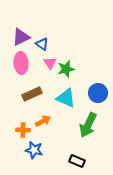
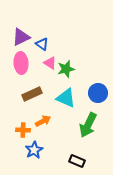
pink triangle: rotated 24 degrees counterclockwise
blue star: rotated 30 degrees clockwise
